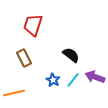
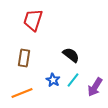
red trapezoid: moved 5 px up
brown rectangle: rotated 36 degrees clockwise
purple arrow: moved 10 px down; rotated 78 degrees counterclockwise
orange line: moved 8 px right; rotated 10 degrees counterclockwise
